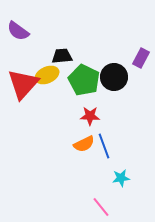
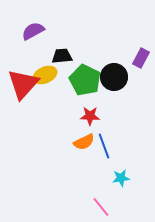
purple semicircle: moved 15 px right; rotated 115 degrees clockwise
yellow ellipse: moved 2 px left
green pentagon: moved 1 px right
orange semicircle: moved 2 px up
